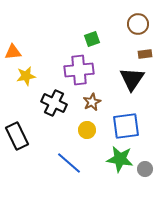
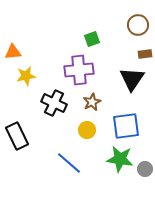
brown circle: moved 1 px down
